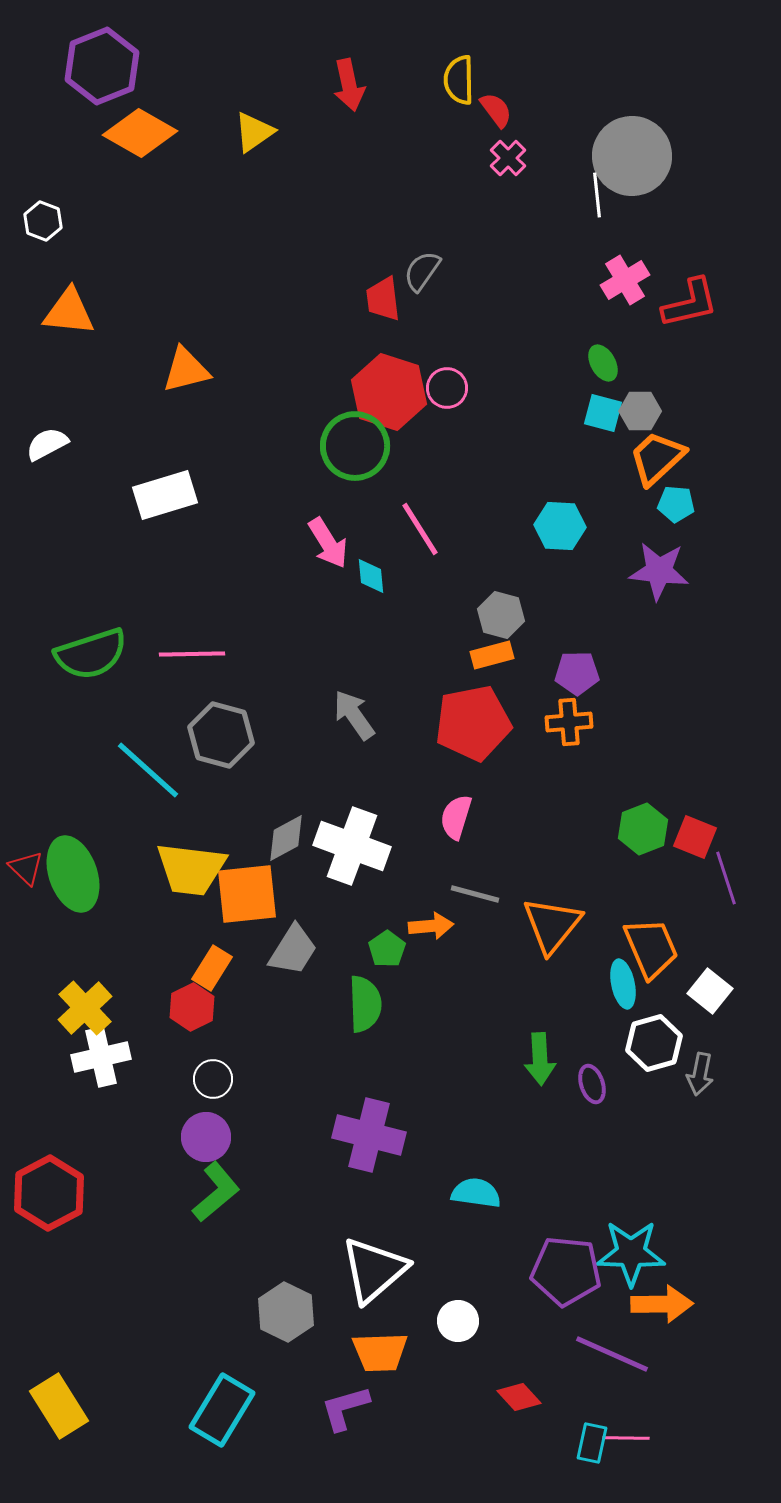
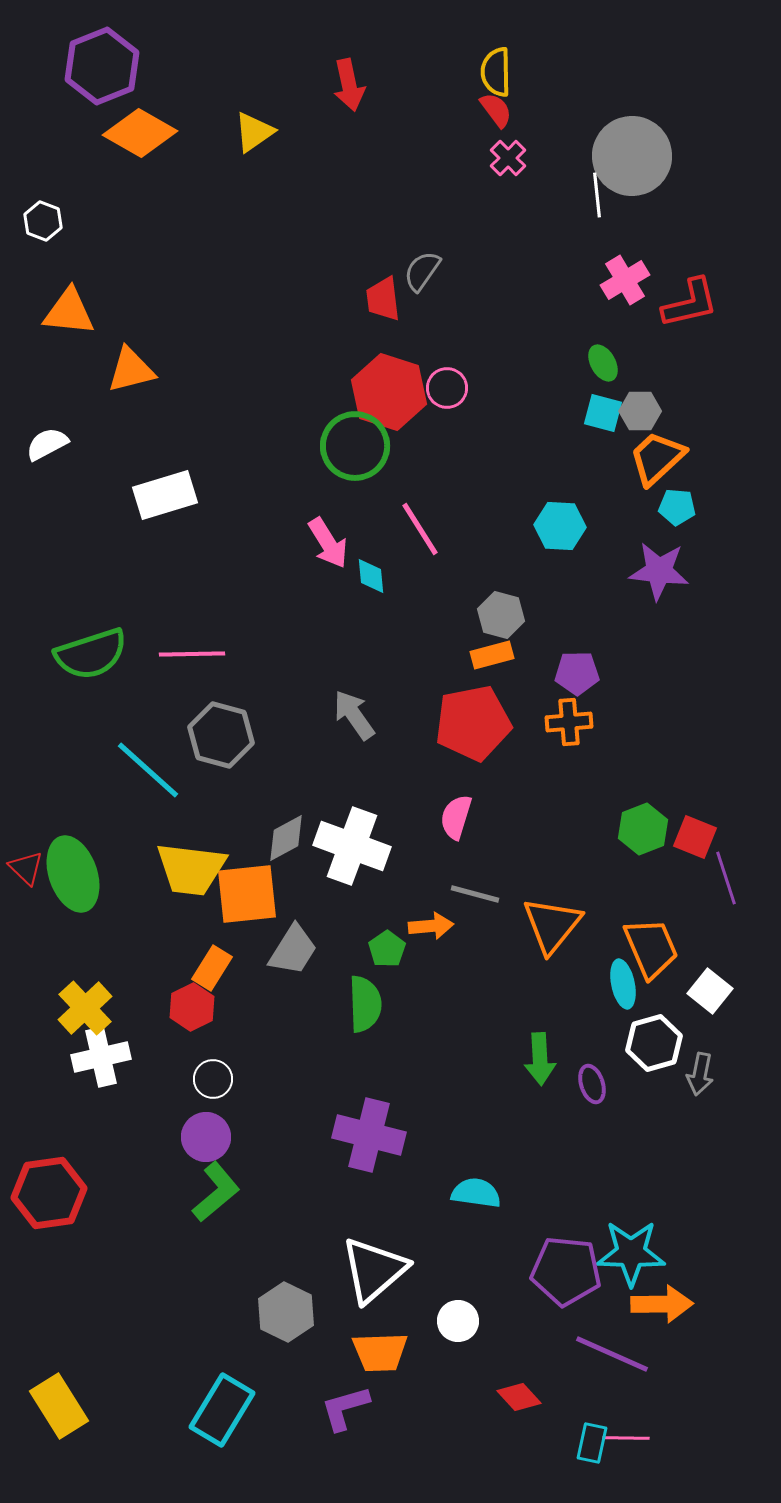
yellow semicircle at (459, 80): moved 37 px right, 8 px up
orange triangle at (186, 370): moved 55 px left
cyan pentagon at (676, 504): moved 1 px right, 3 px down
red hexagon at (49, 1193): rotated 20 degrees clockwise
